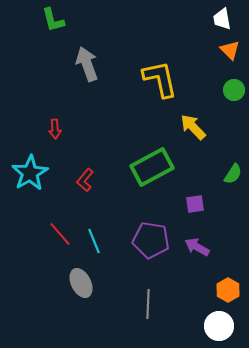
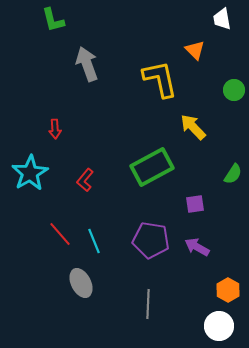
orange triangle: moved 35 px left
